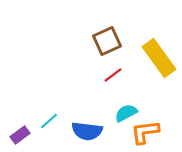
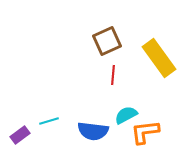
red line: rotated 48 degrees counterclockwise
cyan semicircle: moved 2 px down
cyan line: rotated 24 degrees clockwise
blue semicircle: moved 6 px right
